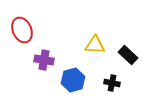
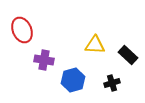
black cross: rotated 28 degrees counterclockwise
